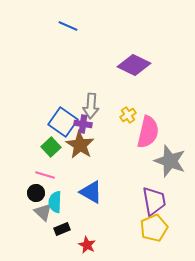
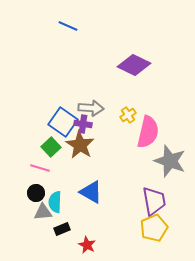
gray arrow: moved 2 px down; rotated 90 degrees counterclockwise
pink line: moved 5 px left, 7 px up
gray triangle: rotated 48 degrees counterclockwise
